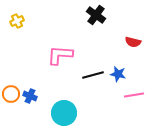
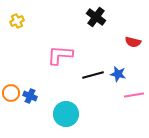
black cross: moved 2 px down
orange circle: moved 1 px up
cyan circle: moved 2 px right, 1 px down
